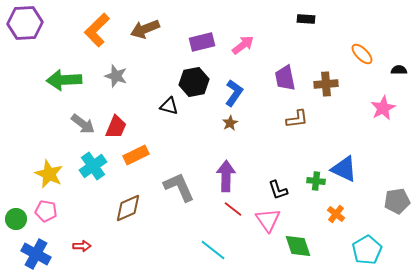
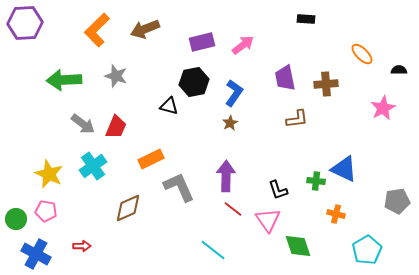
orange rectangle: moved 15 px right, 4 px down
orange cross: rotated 24 degrees counterclockwise
